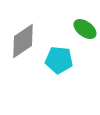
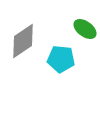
cyan pentagon: moved 2 px right, 1 px up
